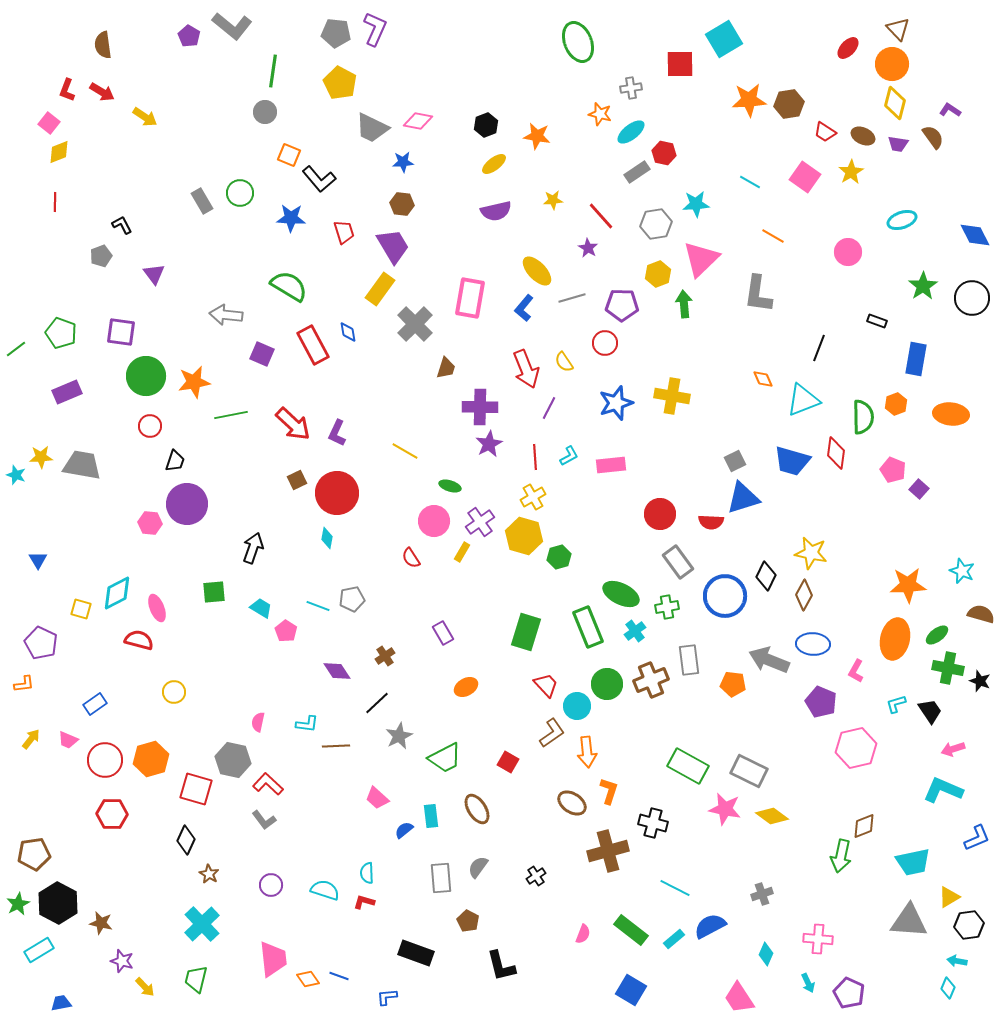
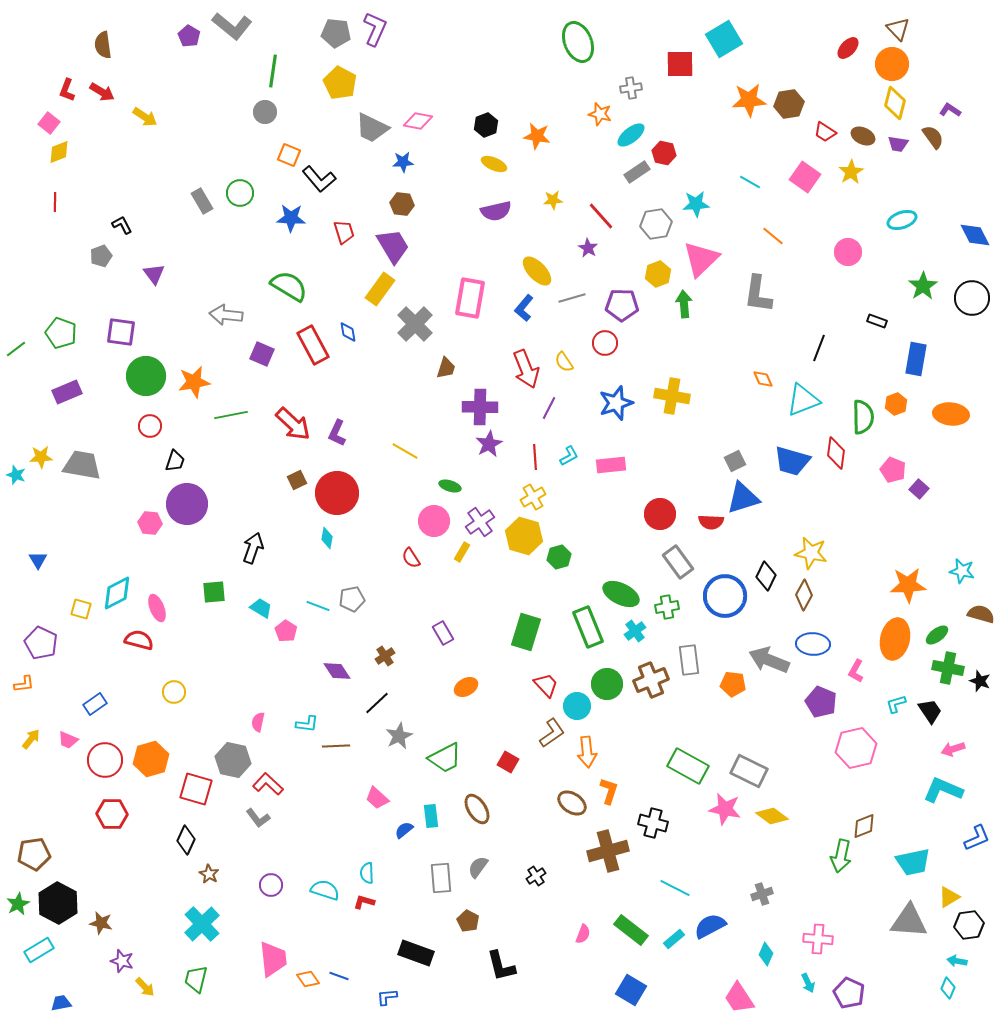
cyan ellipse at (631, 132): moved 3 px down
yellow ellipse at (494, 164): rotated 60 degrees clockwise
orange line at (773, 236): rotated 10 degrees clockwise
cyan star at (962, 571): rotated 10 degrees counterclockwise
gray L-shape at (264, 820): moved 6 px left, 2 px up
